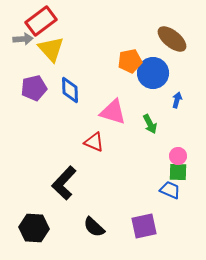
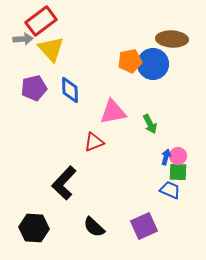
brown ellipse: rotated 36 degrees counterclockwise
blue circle: moved 9 px up
blue arrow: moved 11 px left, 57 px down
pink triangle: rotated 28 degrees counterclockwise
red triangle: rotated 45 degrees counterclockwise
purple square: rotated 12 degrees counterclockwise
